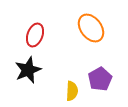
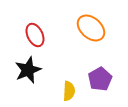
orange ellipse: rotated 12 degrees counterclockwise
red ellipse: rotated 45 degrees counterclockwise
yellow semicircle: moved 3 px left
